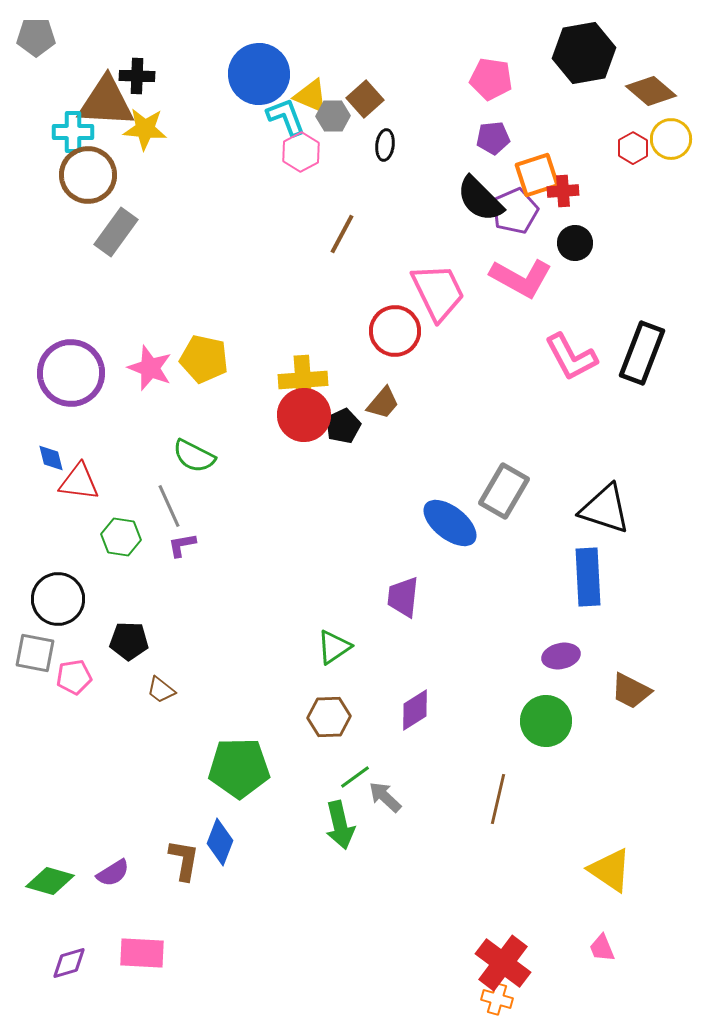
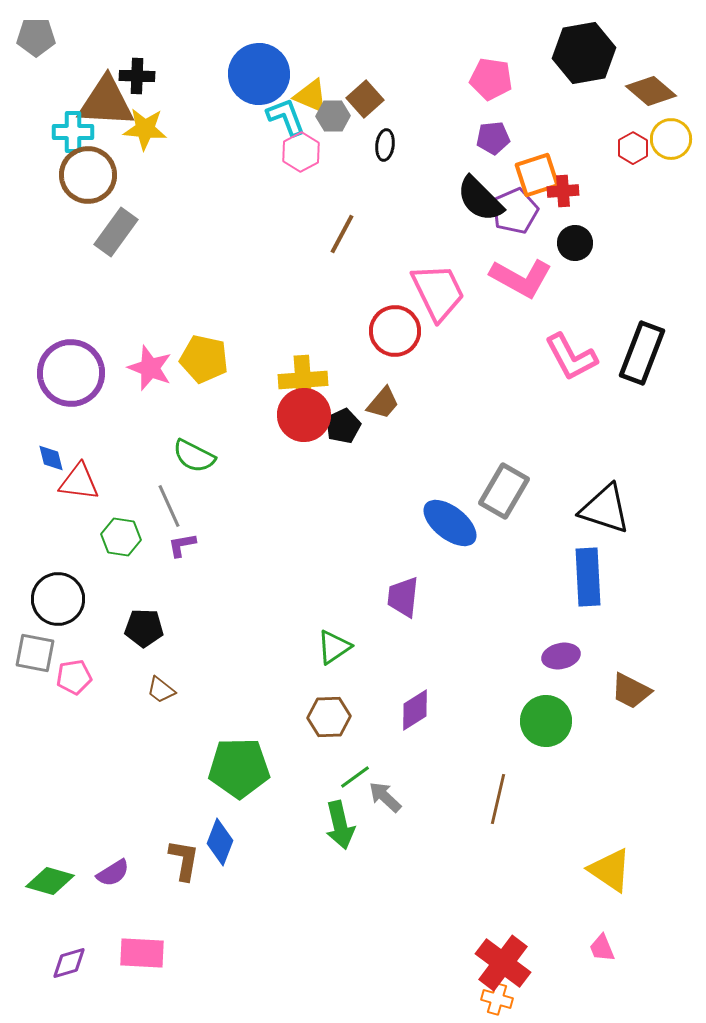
black pentagon at (129, 641): moved 15 px right, 13 px up
